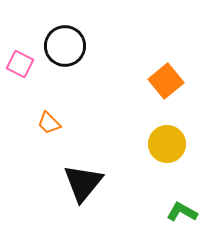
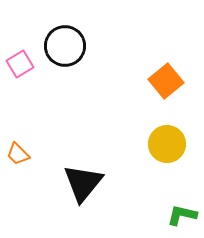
pink square: rotated 32 degrees clockwise
orange trapezoid: moved 31 px left, 31 px down
green L-shape: moved 3 px down; rotated 16 degrees counterclockwise
